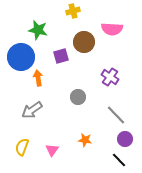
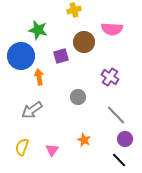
yellow cross: moved 1 px right, 1 px up
blue circle: moved 1 px up
orange arrow: moved 1 px right, 1 px up
orange star: moved 1 px left; rotated 16 degrees clockwise
